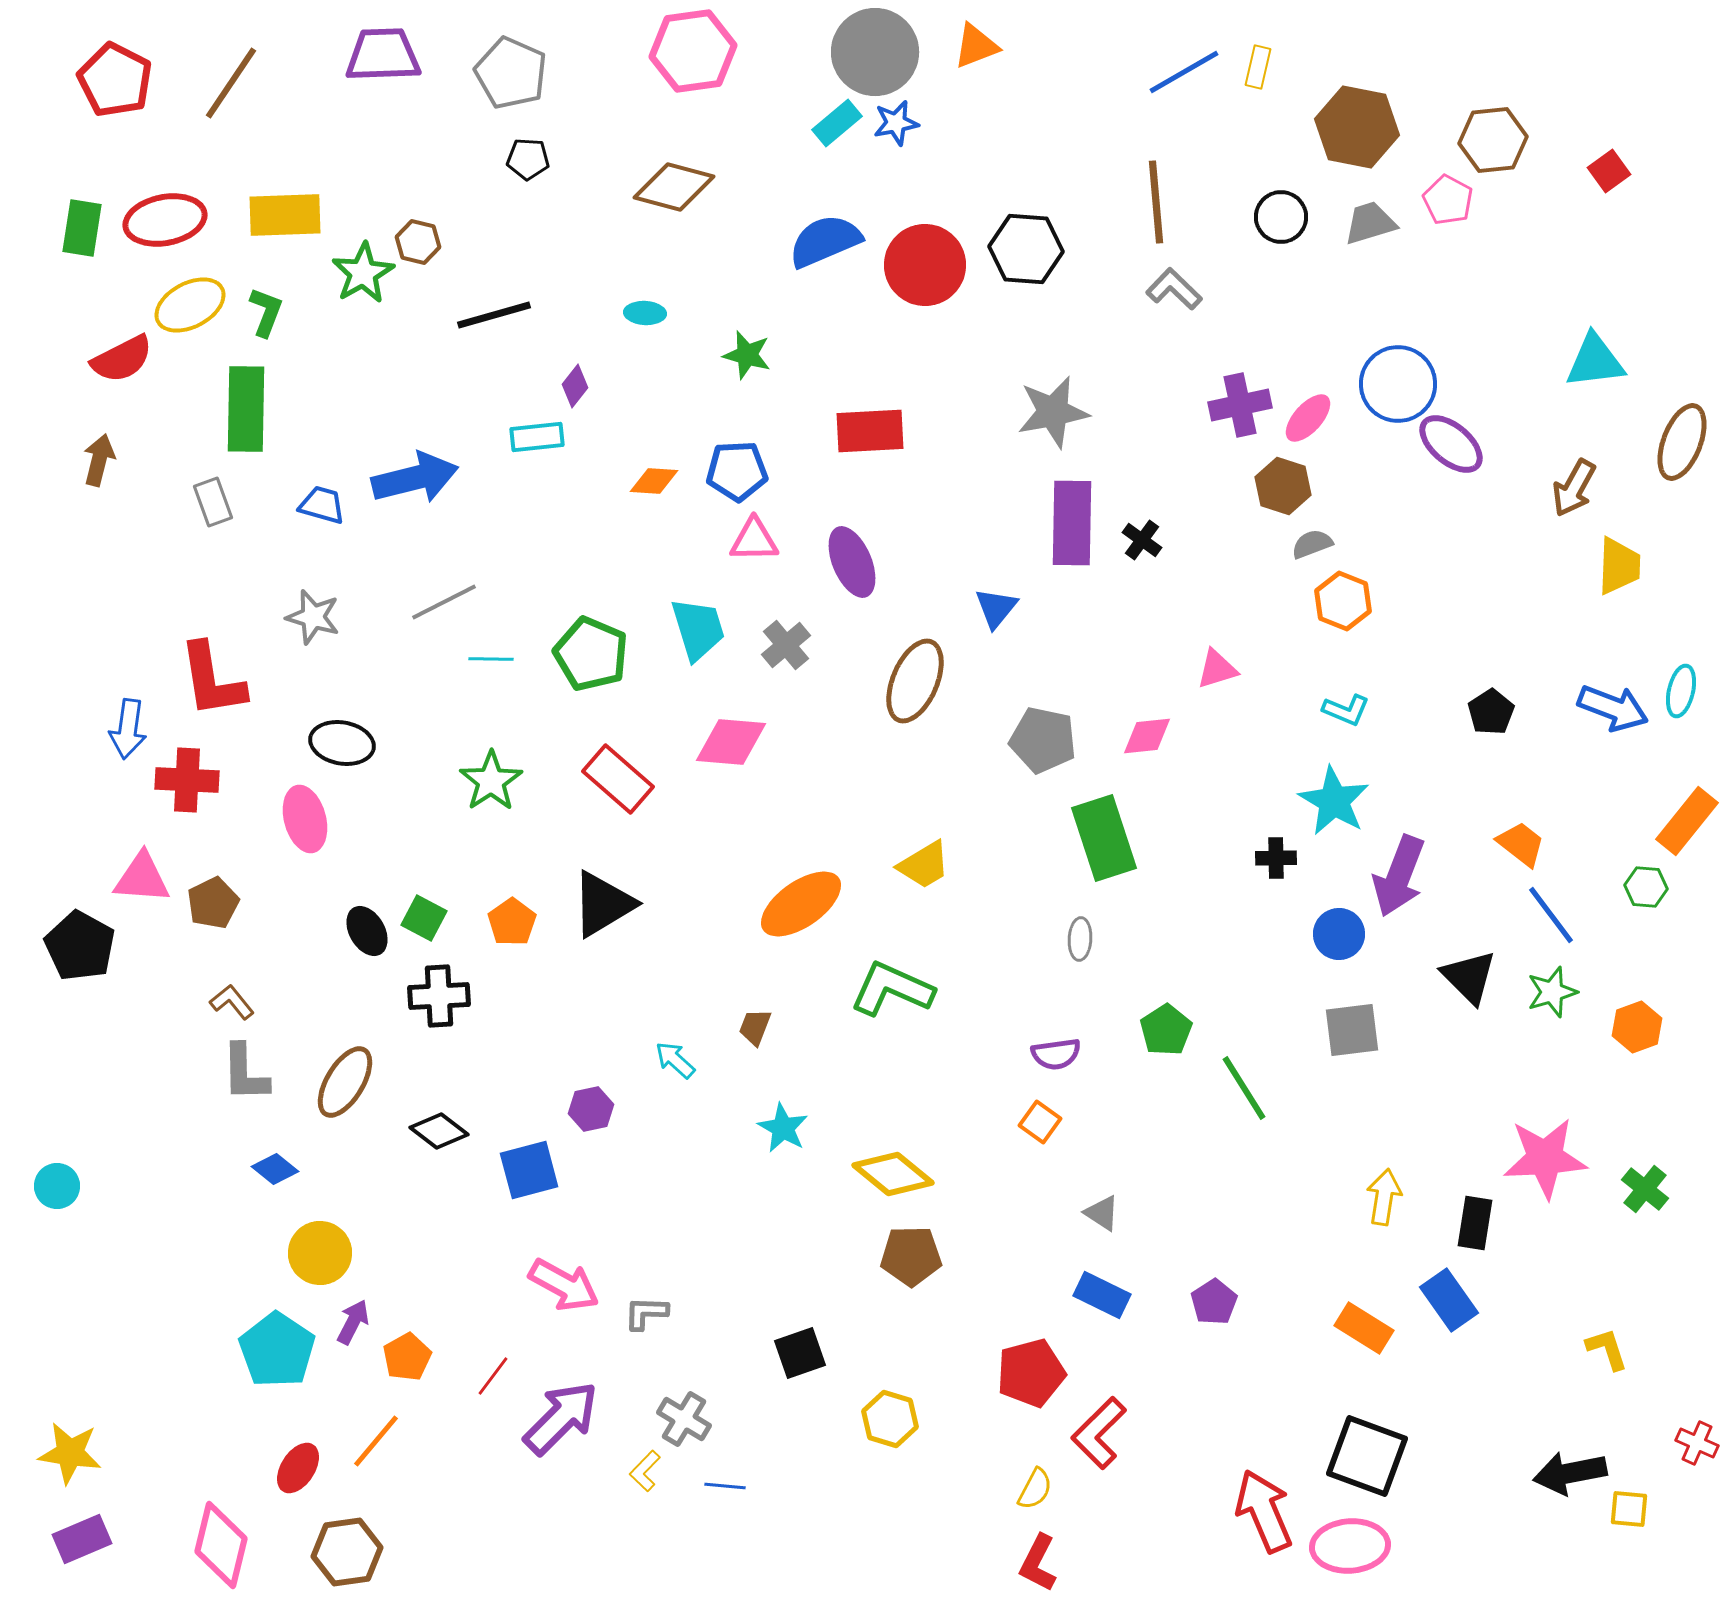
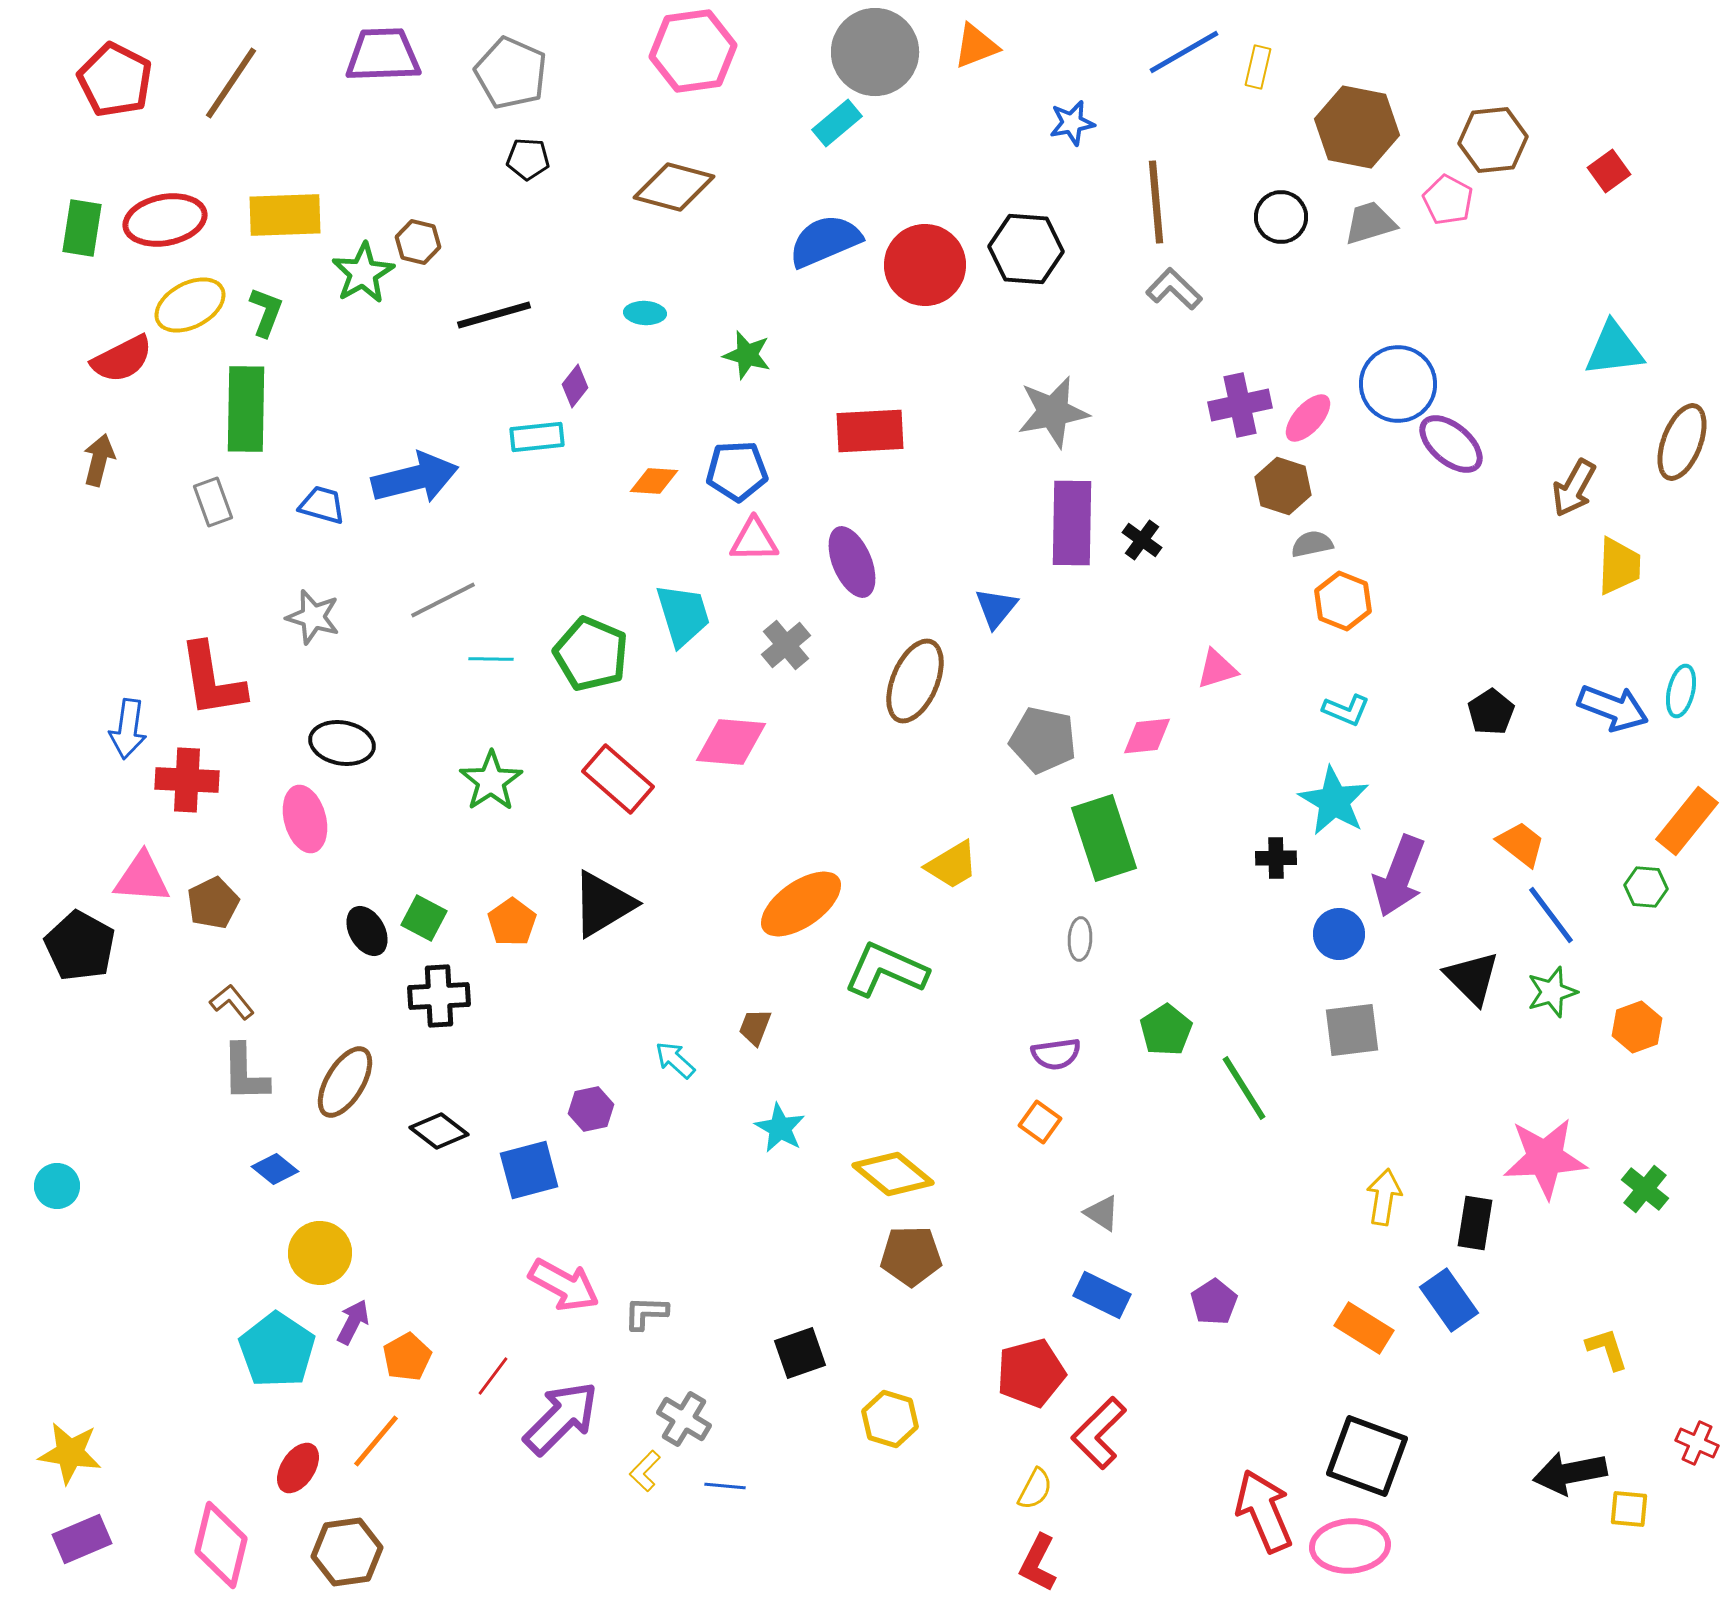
blue line at (1184, 72): moved 20 px up
blue star at (896, 123): moved 176 px right
cyan triangle at (1595, 361): moved 19 px right, 12 px up
gray semicircle at (1312, 544): rotated 9 degrees clockwise
gray line at (444, 602): moved 1 px left, 2 px up
cyan trapezoid at (698, 629): moved 15 px left, 14 px up
yellow trapezoid at (924, 865): moved 28 px right
black triangle at (1469, 977): moved 3 px right, 1 px down
green L-shape at (892, 989): moved 6 px left, 19 px up
cyan star at (783, 1128): moved 3 px left
